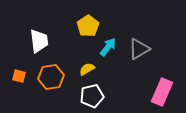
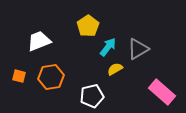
white trapezoid: rotated 105 degrees counterclockwise
gray triangle: moved 1 px left
yellow semicircle: moved 28 px right
pink rectangle: rotated 72 degrees counterclockwise
